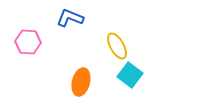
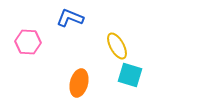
cyan square: rotated 20 degrees counterclockwise
orange ellipse: moved 2 px left, 1 px down
